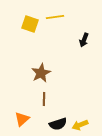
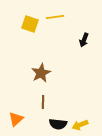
brown line: moved 1 px left, 3 px down
orange triangle: moved 6 px left
black semicircle: rotated 24 degrees clockwise
